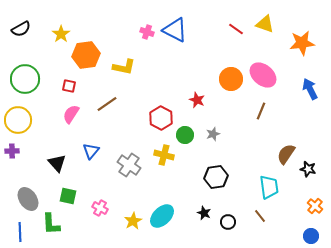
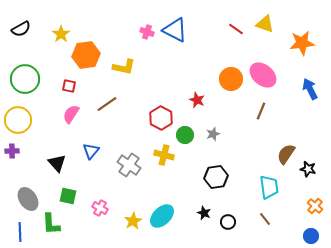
brown line at (260, 216): moved 5 px right, 3 px down
